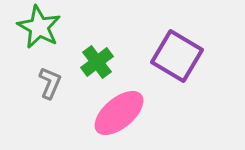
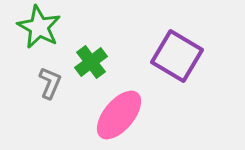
green cross: moved 6 px left
pink ellipse: moved 2 px down; rotated 10 degrees counterclockwise
